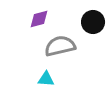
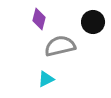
purple diamond: rotated 60 degrees counterclockwise
cyan triangle: rotated 30 degrees counterclockwise
